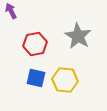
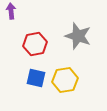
purple arrow: rotated 21 degrees clockwise
gray star: rotated 12 degrees counterclockwise
yellow hexagon: rotated 15 degrees counterclockwise
